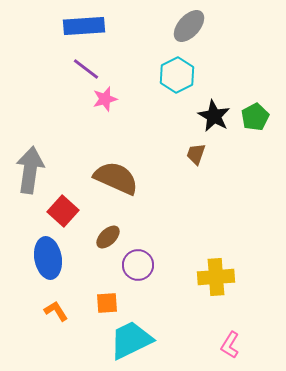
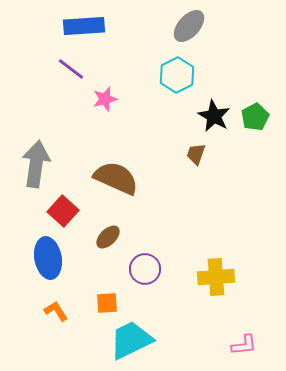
purple line: moved 15 px left
gray arrow: moved 6 px right, 6 px up
purple circle: moved 7 px right, 4 px down
pink L-shape: moved 14 px right; rotated 128 degrees counterclockwise
